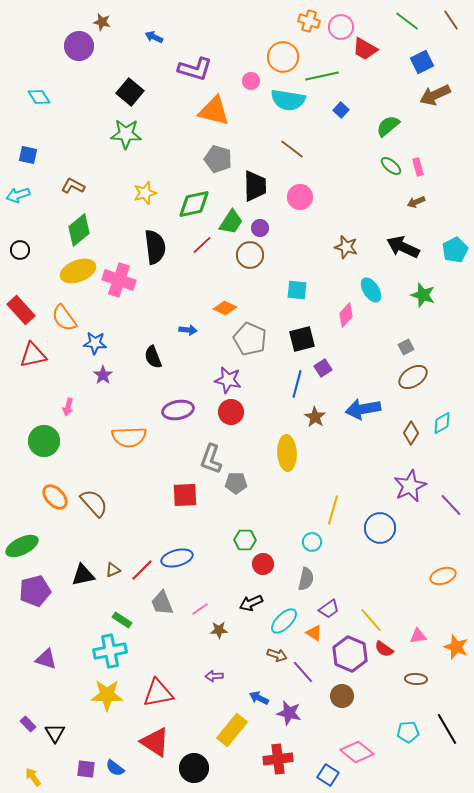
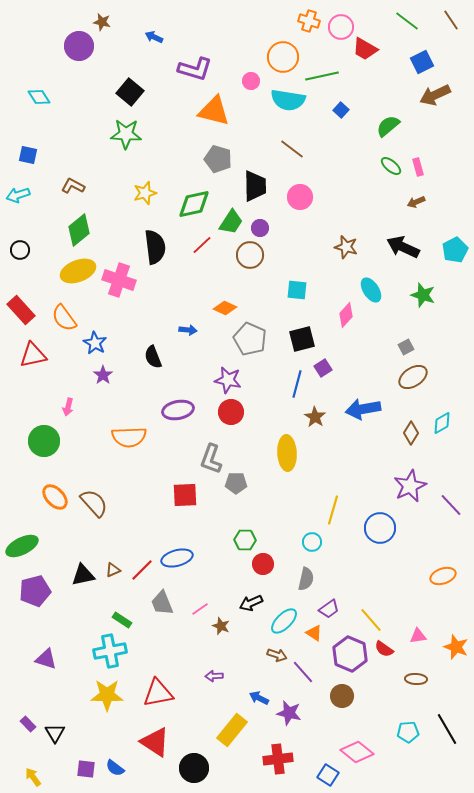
blue star at (95, 343): rotated 25 degrees clockwise
brown star at (219, 630): moved 2 px right, 4 px up; rotated 24 degrees clockwise
